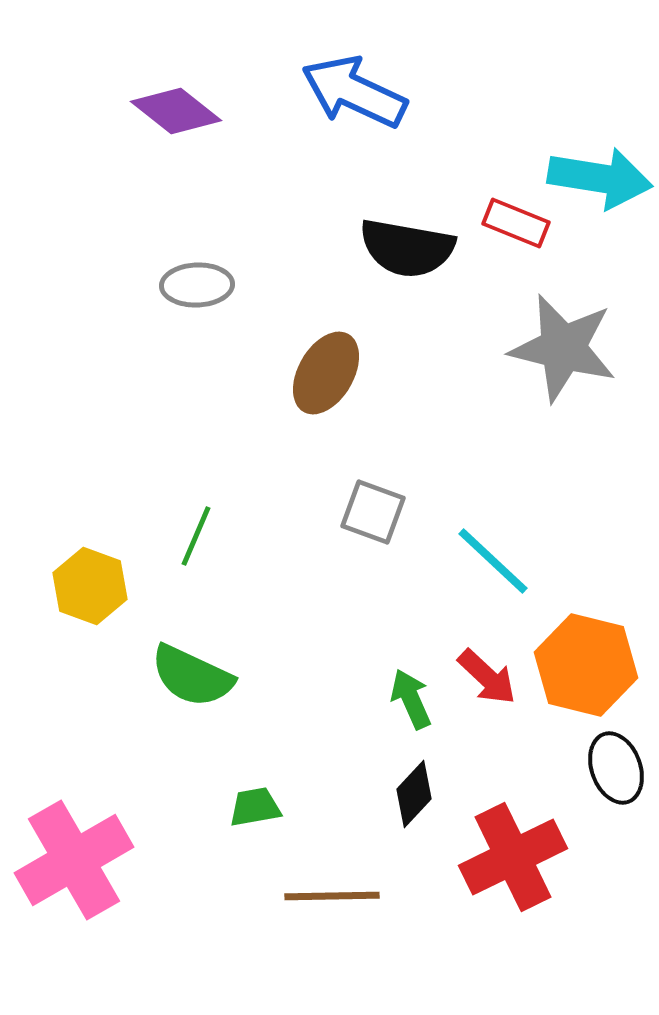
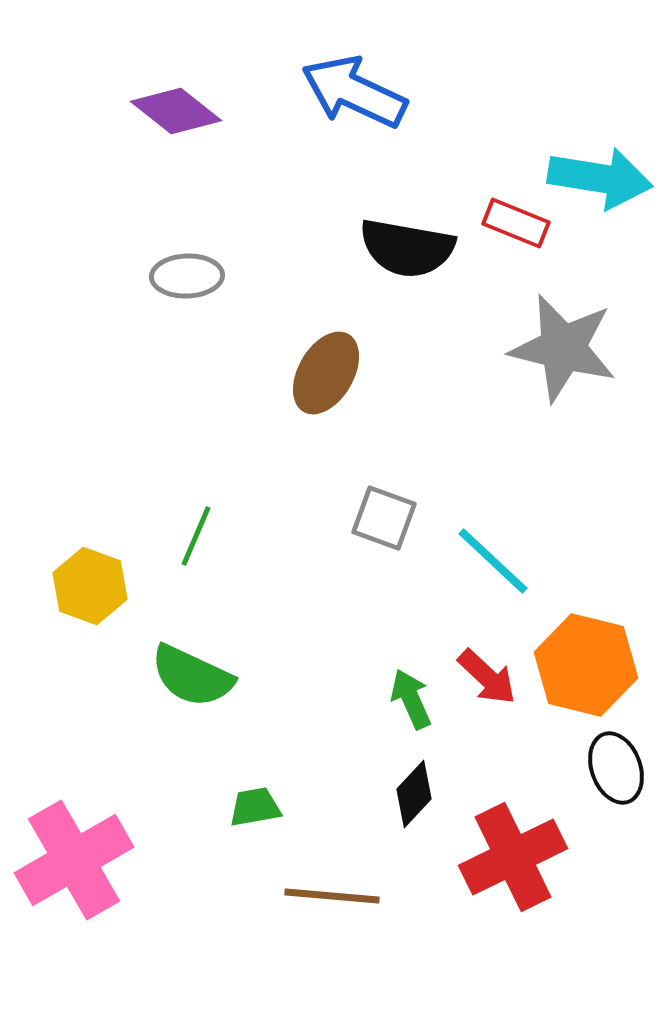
gray ellipse: moved 10 px left, 9 px up
gray square: moved 11 px right, 6 px down
brown line: rotated 6 degrees clockwise
